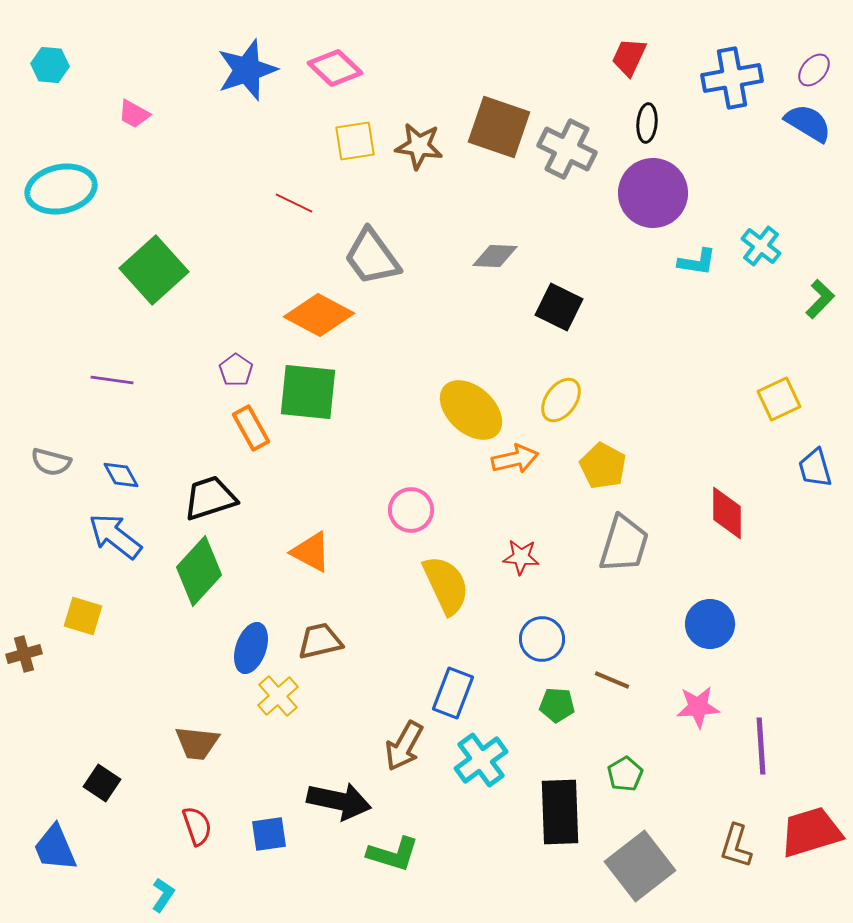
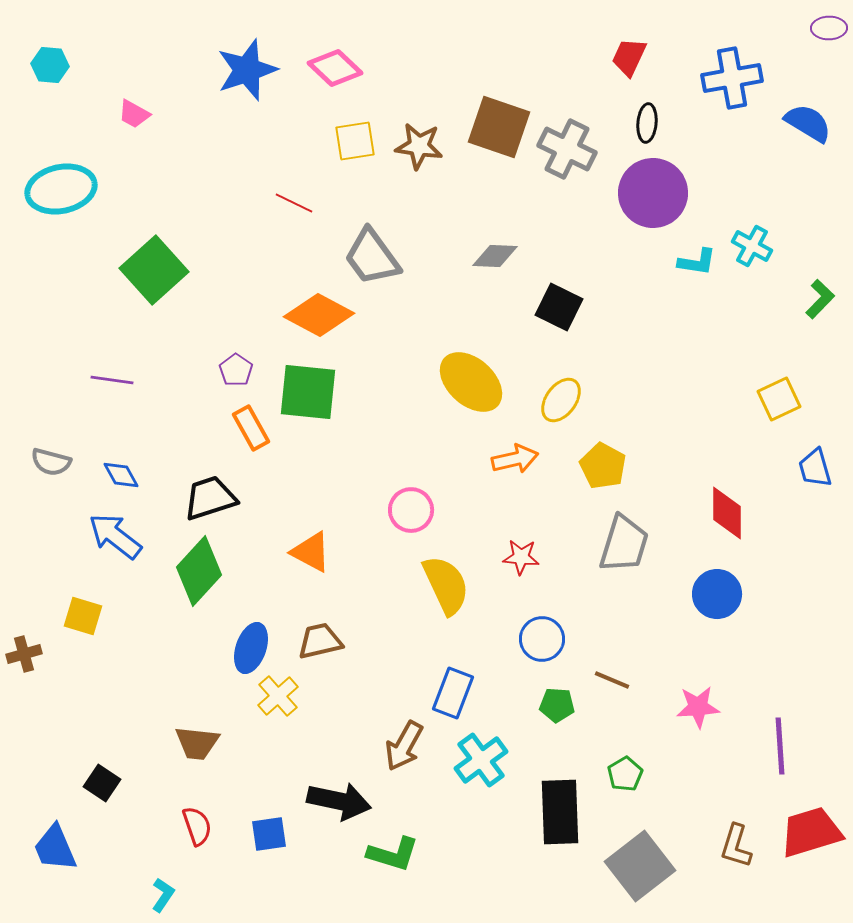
purple ellipse at (814, 70): moved 15 px right, 42 px up; rotated 48 degrees clockwise
cyan cross at (761, 246): moved 9 px left; rotated 9 degrees counterclockwise
yellow ellipse at (471, 410): moved 28 px up
blue circle at (710, 624): moved 7 px right, 30 px up
purple line at (761, 746): moved 19 px right
